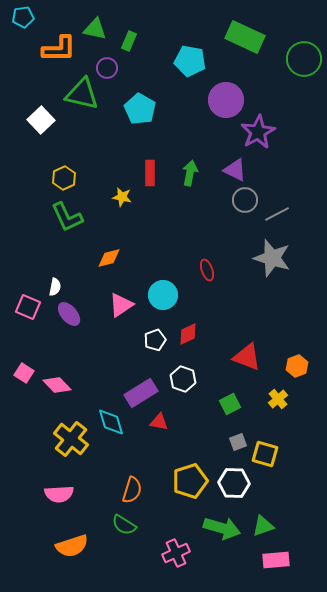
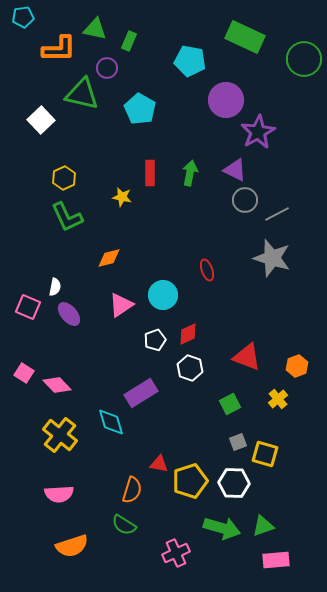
white hexagon at (183, 379): moved 7 px right, 11 px up
red triangle at (159, 422): moved 42 px down
yellow cross at (71, 439): moved 11 px left, 4 px up
